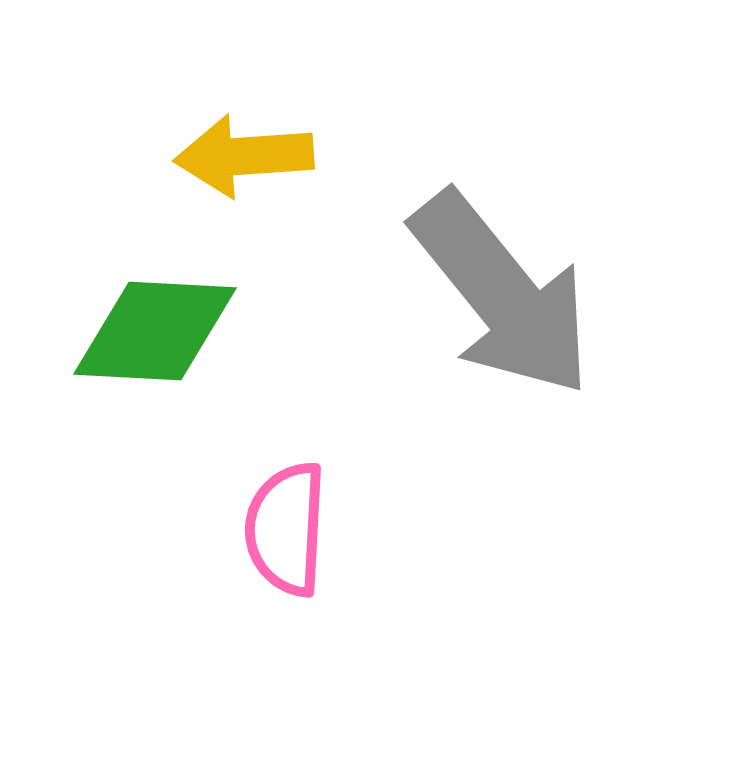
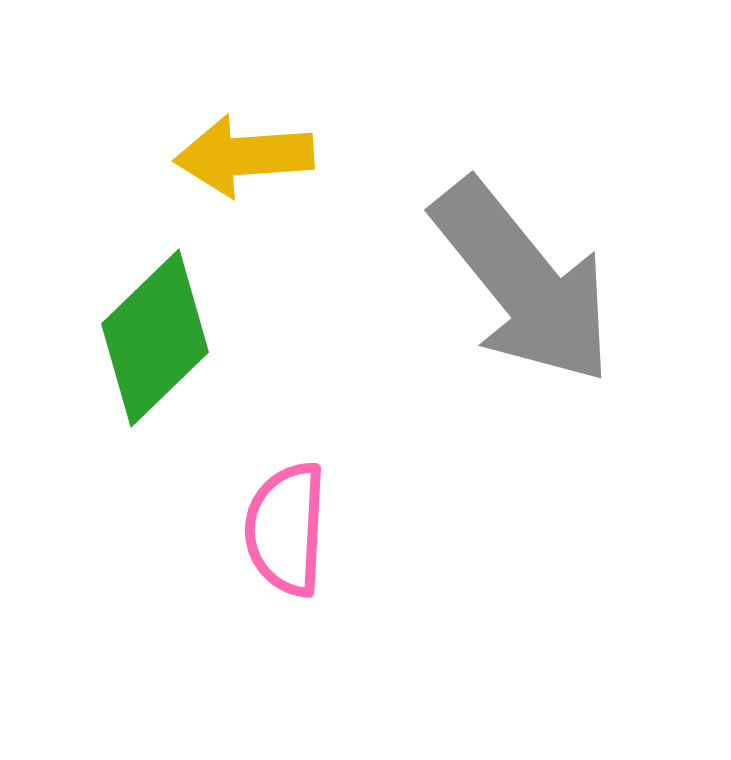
gray arrow: moved 21 px right, 12 px up
green diamond: moved 7 px down; rotated 47 degrees counterclockwise
